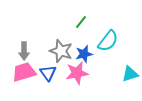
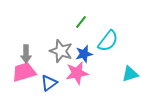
gray arrow: moved 2 px right, 3 px down
blue triangle: moved 1 px right, 10 px down; rotated 30 degrees clockwise
